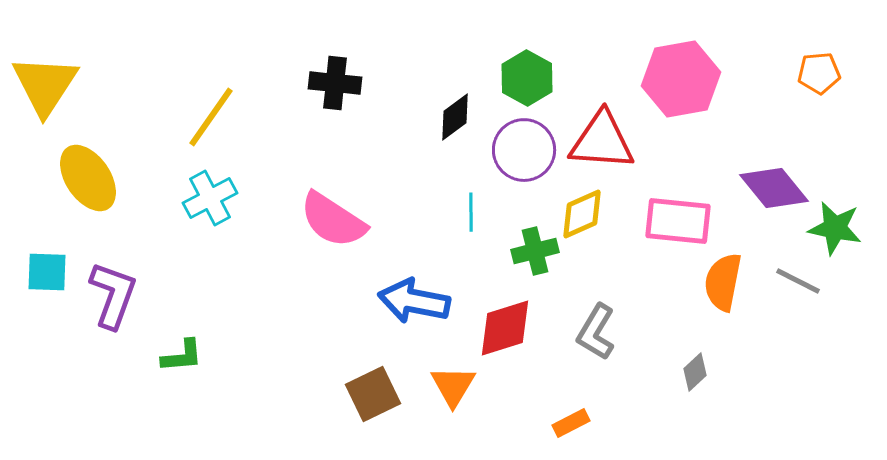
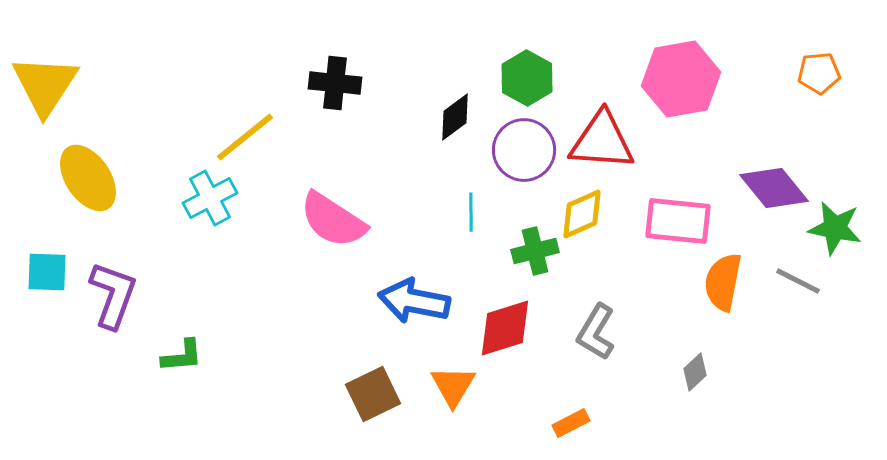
yellow line: moved 34 px right, 20 px down; rotated 16 degrees clockwise
